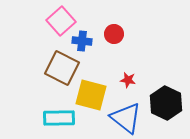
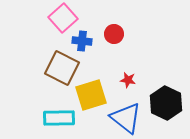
pink square: moved 2 px right, 3 px up
yellow square: rotated 32 degrees counterclockwise
